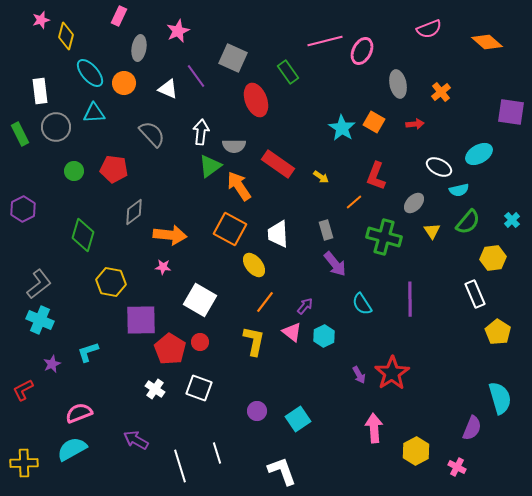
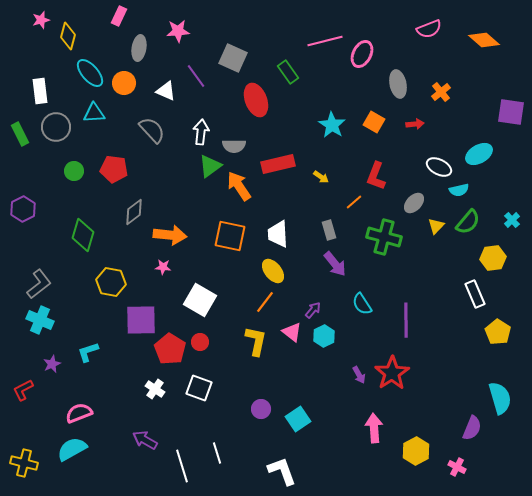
pink star at (178, 31): rotated 20 degrees clockwise
yellow diamond at (66, 36): moved 2 px right
orange diamond at (487, 42): moved 3 px left, 2 px up
pink ellipse at (362, 51): moved 3 px down
white triangle at (168, 89): moved 2 px left, 2 px down
cyan star at (342, 128): moved 10 px left, 3 px up
gray semicircle at (152, 134): moved 4 px up
red rectangle at (278, 164): rotated 48 degrees counterclockwise
orange square at (230, 229): moved 7 px down; rotated 16 degrees counterclockwise
gray rectangle at (326, 230): moved 3 px right
yellow triangle at (432, 231): moved 4 px right, 5 px up; rotated 18 degrees clockwise
yellow ellipse at (254, 265): moved 19 px right, 6 px down
purple line at (410, 299): moved 4 px left, 21 px down
purple arrow at (305, 306): moved 8 px right, 4 px down
yellow L-shape at (254, 341): moved 2 px right
purple circle at (257, 411): moved 4 px right, 2 px up
purple arrow at (136, 440): moved 9 px right
yellow cross at (24, 463): rotated 16 degrees clockwise
white line at (180, 466): moved 2 px right
